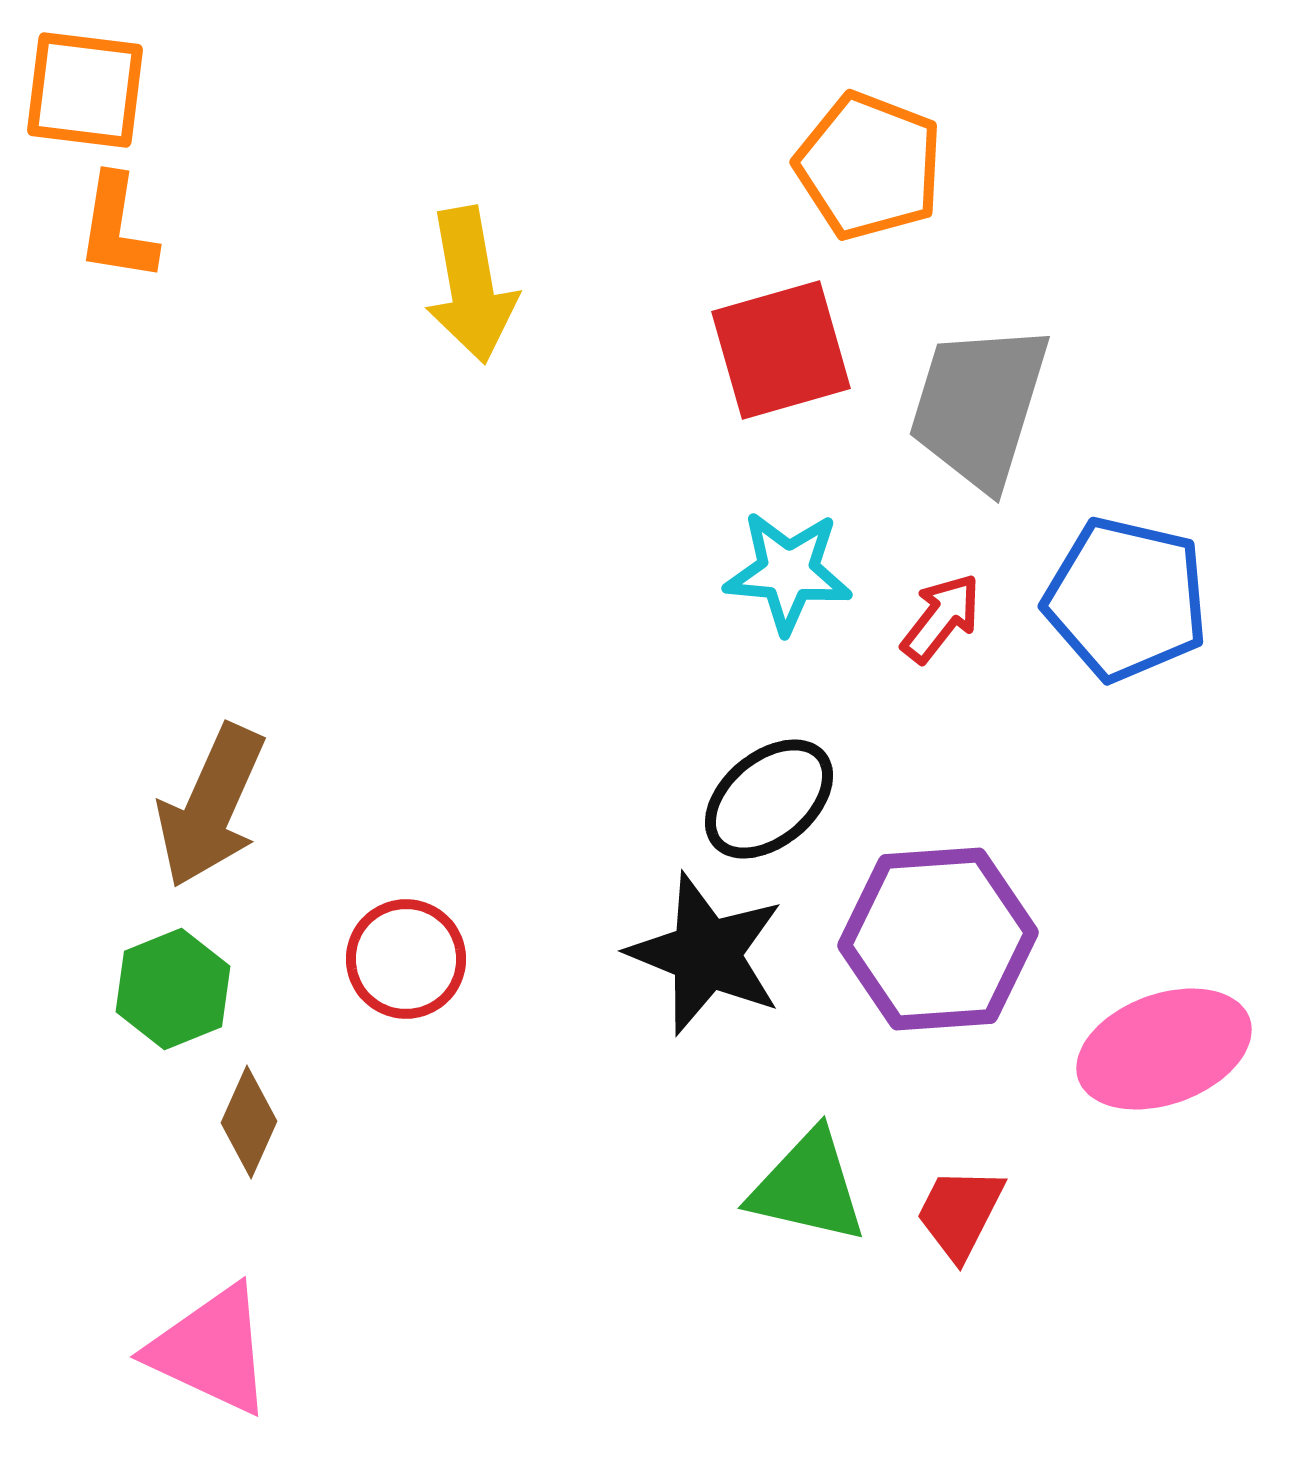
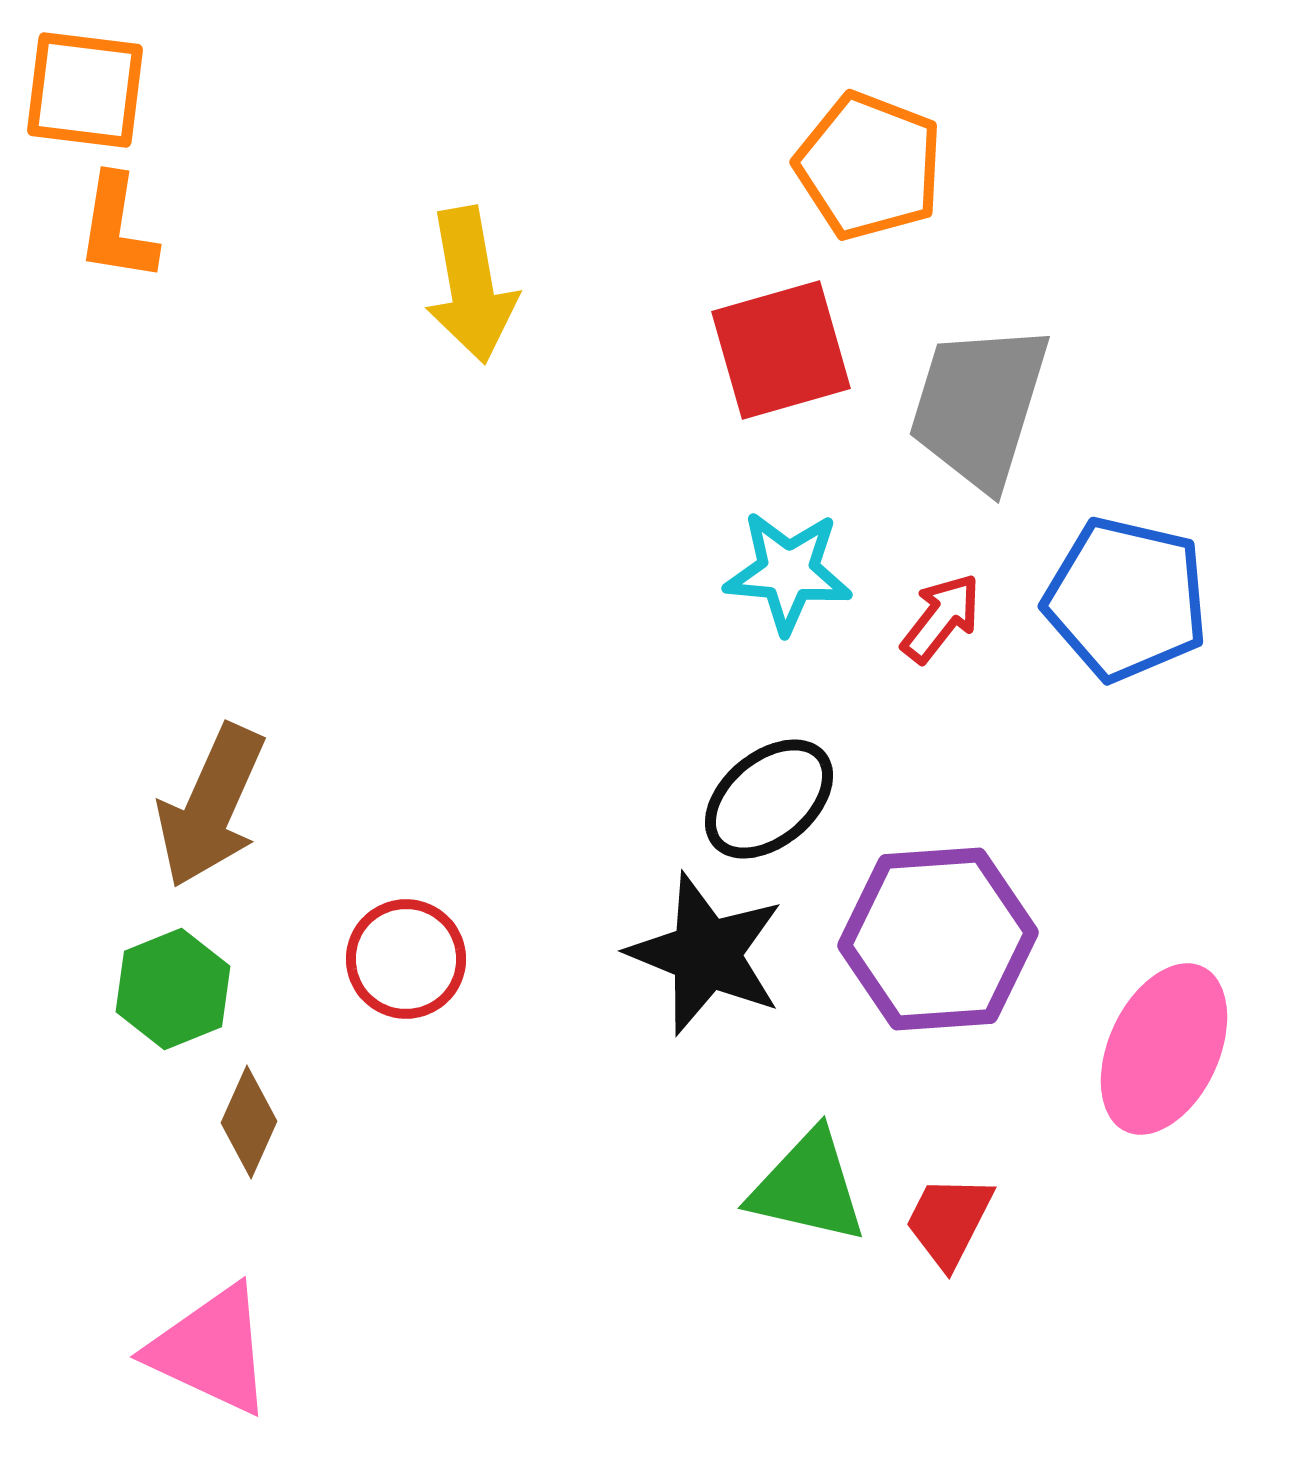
pink ellipse: rotated 45 degrees counterclockwise
red trapezoid: moved 11 px left, 8 px down
